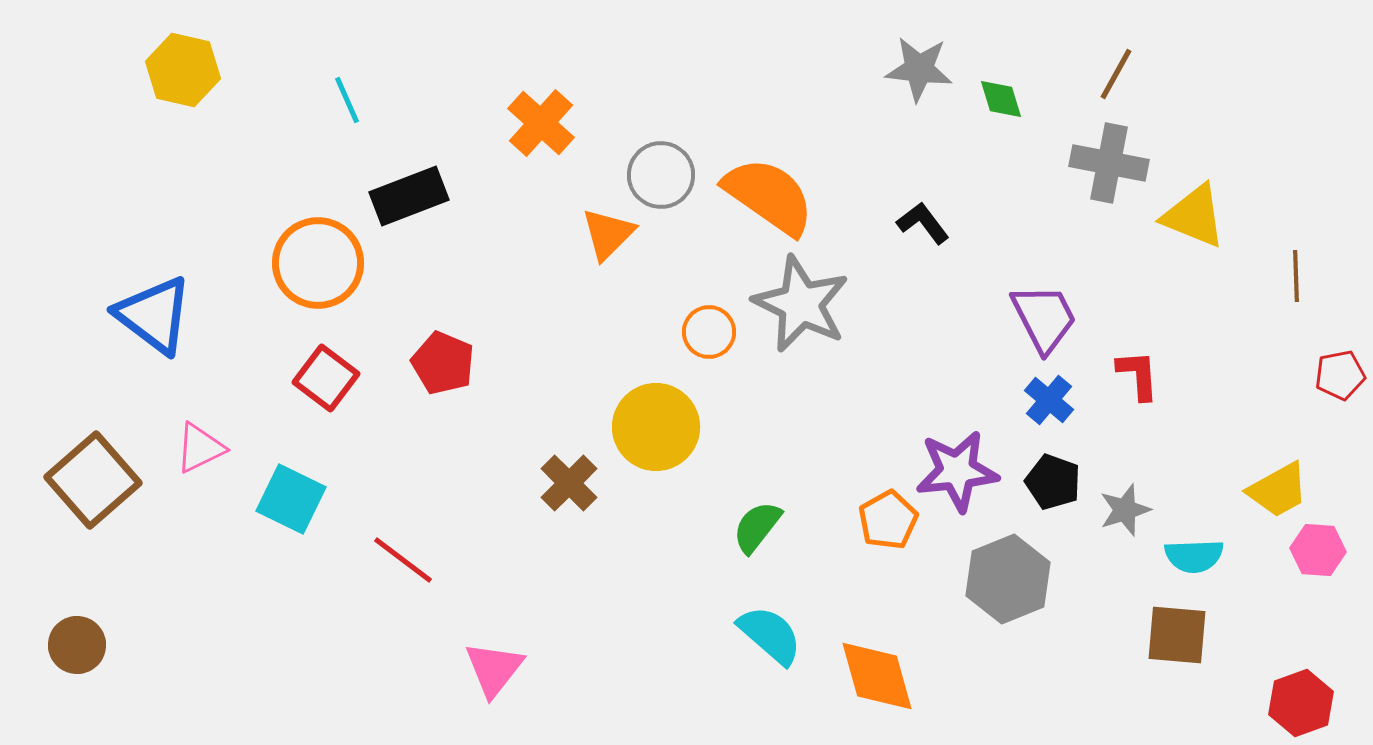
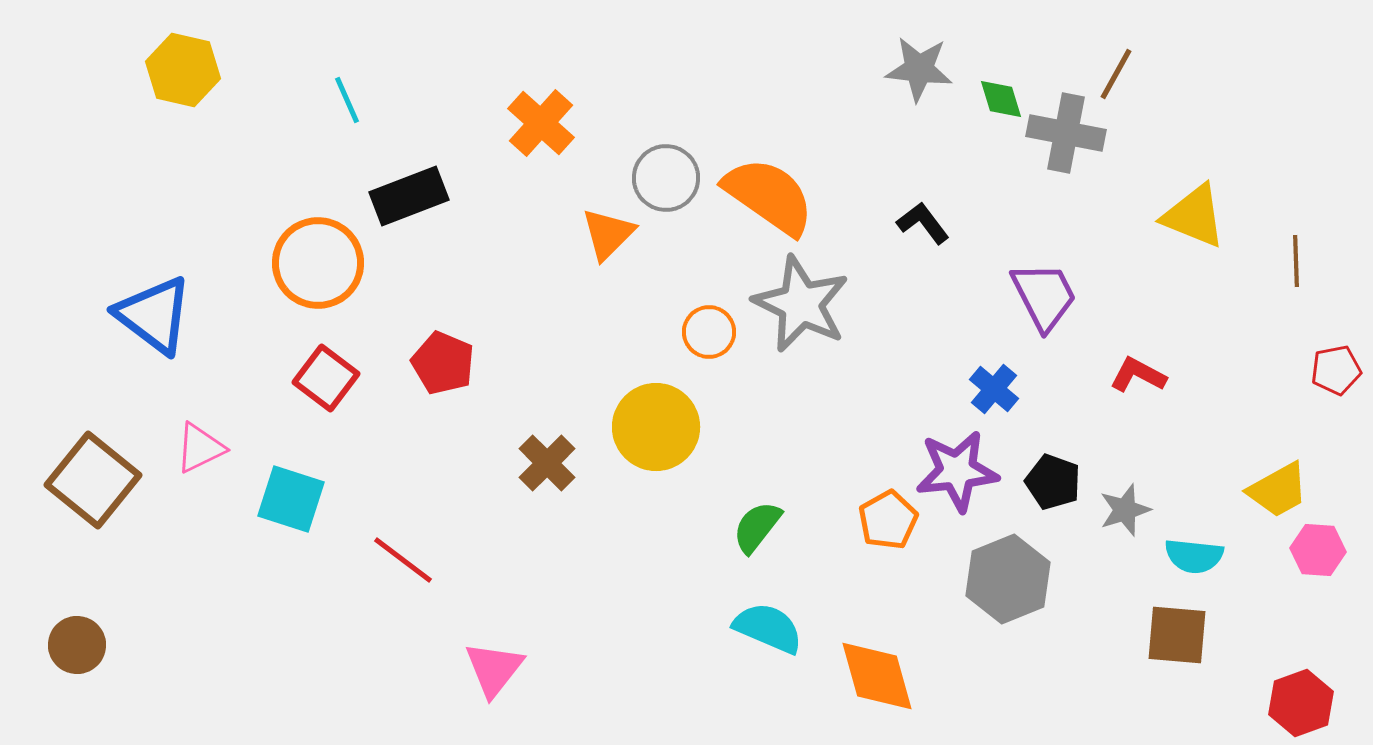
gray cross at (1109, 163): moved 43 px left, 30 px up
gray circle at (661, 175): moved 5 px right, 3 px down
brown line at (1296, 276): moved 15 px up
purple trapezoid at (1044, 318): moved 22 px up
red L-shape at (1138, 375): rotated 58 degrees counterclockwise
red pentagon at (1340, 375): moved 4 px left, 5 px up
blue cross at (1049, 400): moved 55 px left, 11 px up
brown square at (93, 480): rotated 10 degrees counterclockwise
brown cross at (569, 483): moved 22 px left, 20 px up
cyan square at (291, 499): rotated 8 degrees counterclockwise
cyan semicircle at (1194, 556): rotated 8 degrees clockwise
cyan semicircle at (770, 635): moved 2 px left, 7 px up; rotated 18 degrees counterclockwise
